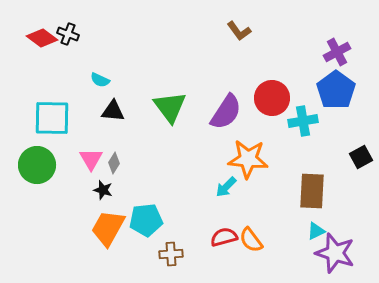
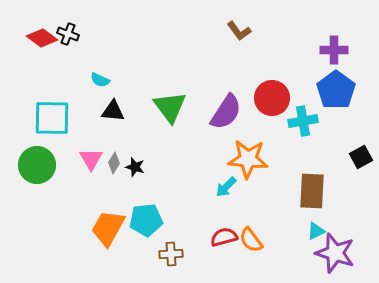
purple cross: moved 3 px left, 2 px up; rotated 28 degrees clockwise
black star: moved 32 px right, 23 px up
